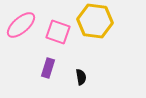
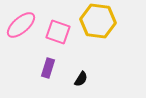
yellow hexagon: moved 3 px right
black semicircle: moved 2 px down; rotated 42 degrees clockwise
